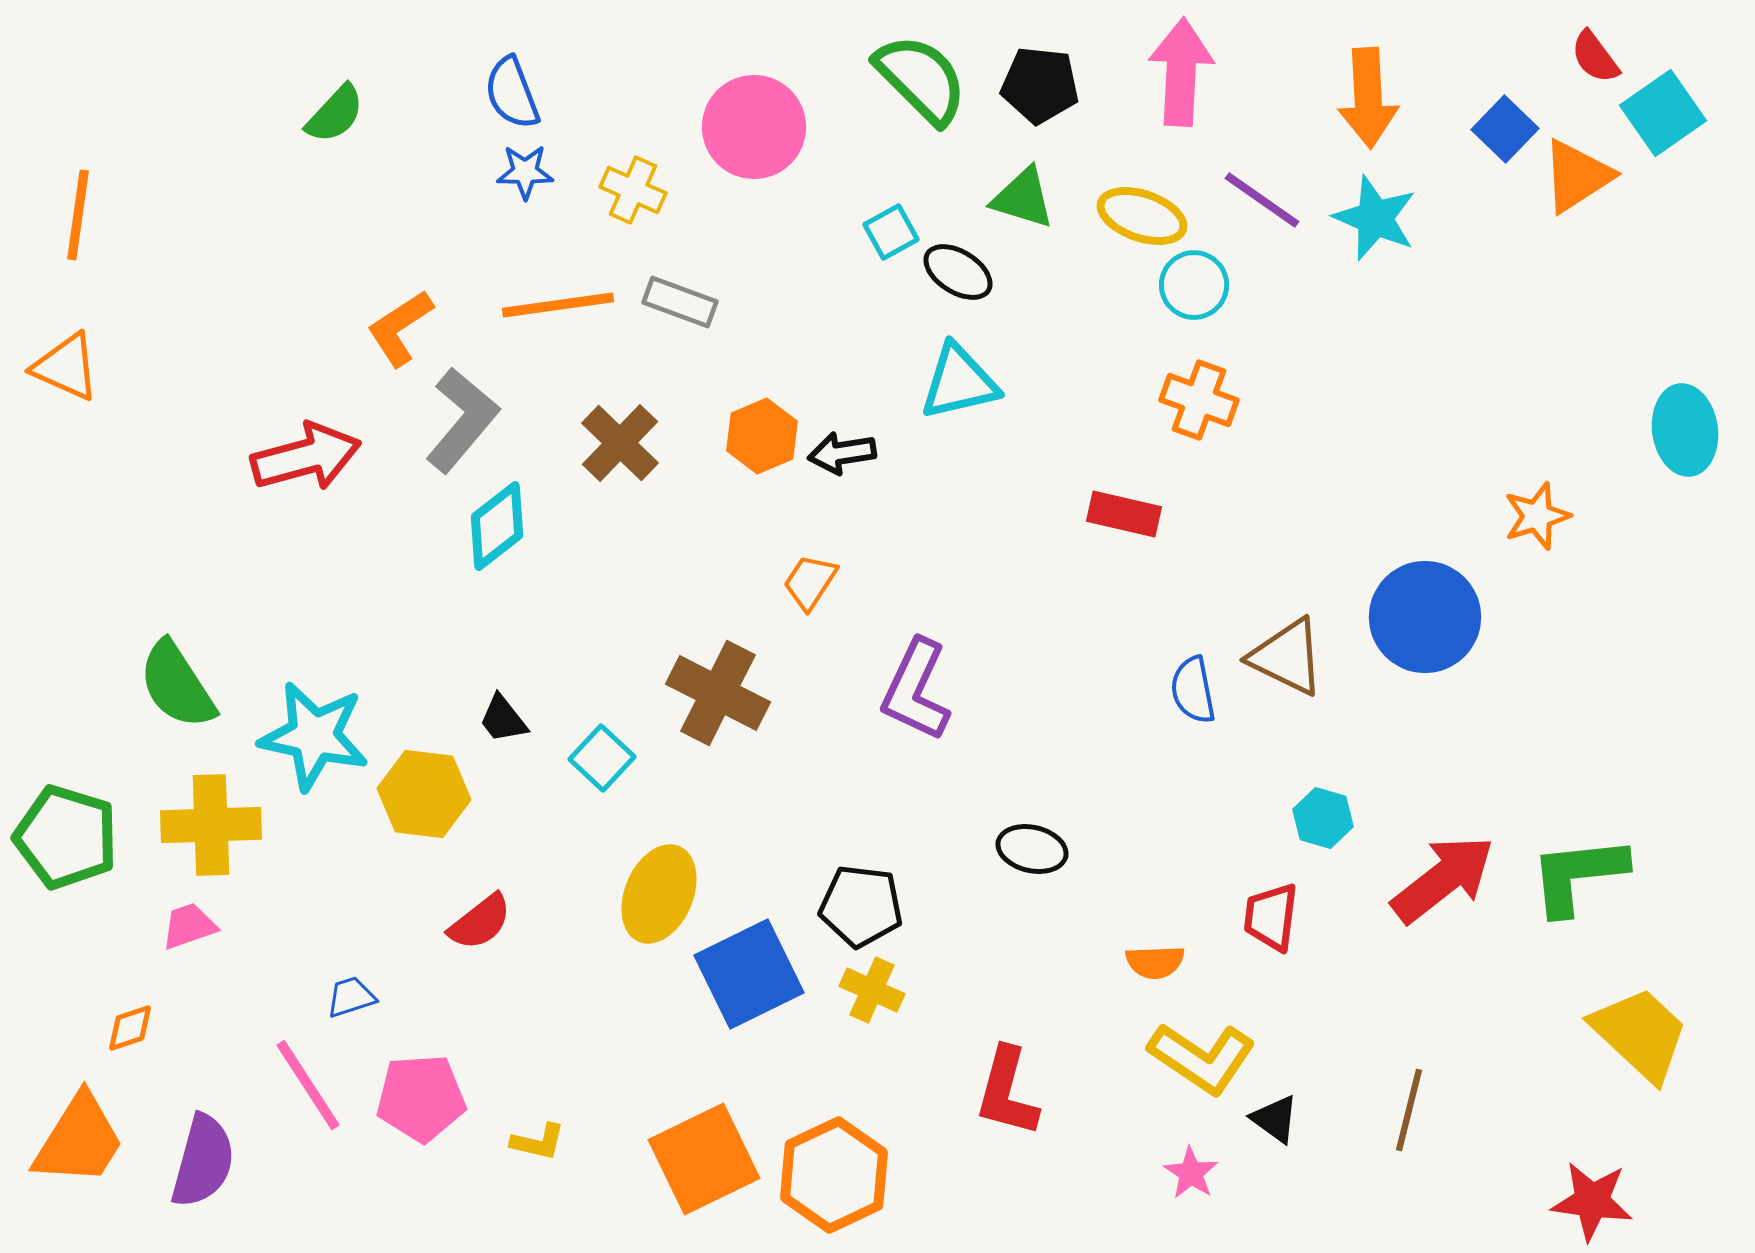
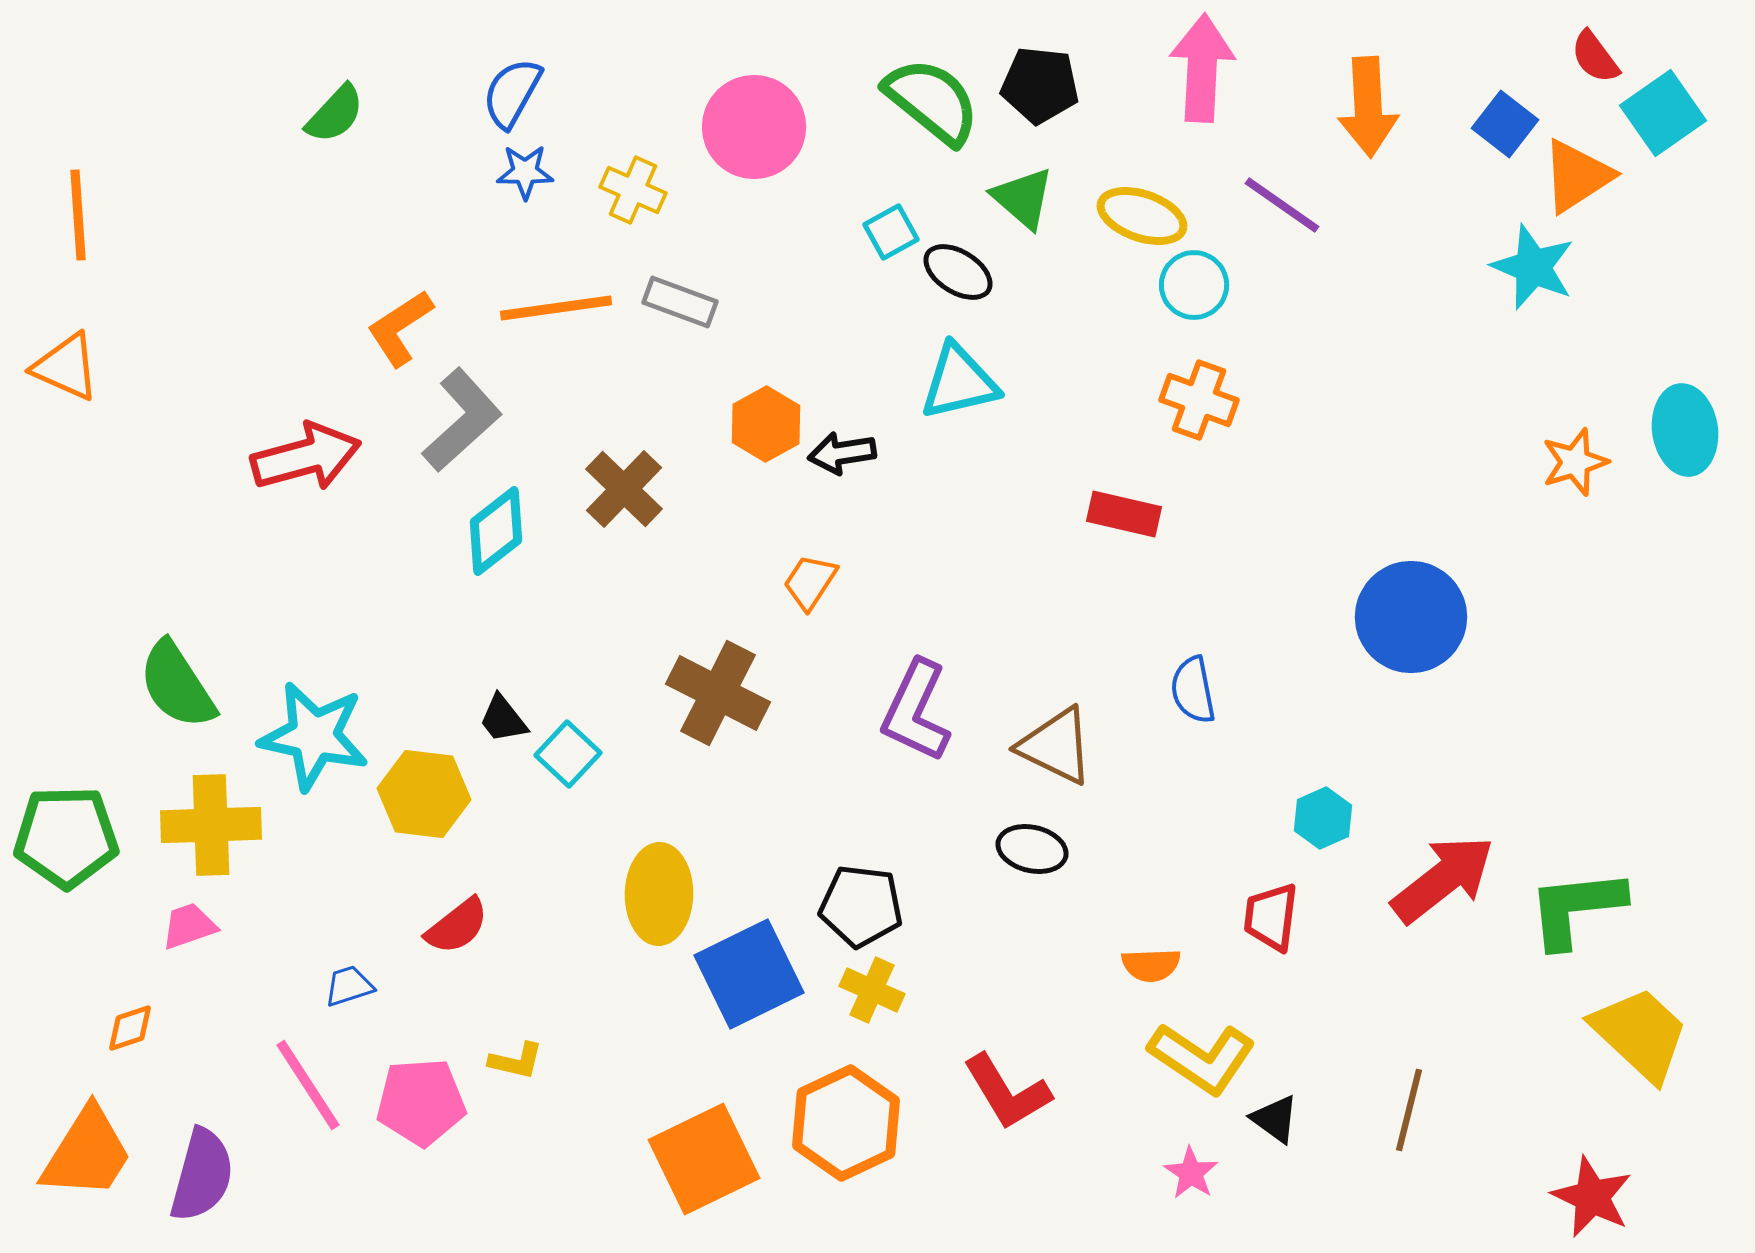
pink arrow at (1181, 72): moved 21 px right, 4 px up
green semicircle at (921, 79): moved 11 px right, 22 px down; rotated 6 degrees counterclockwise
blue semicircle at (512, 93): rotated 50 degrees clockwise
orange arrow at (1368, 98): moved 9 px down
blue square at (1505, 129): moved 5 px up; rotated 6 degrees counterclockwise
green triangle at (1023, 198): rotated 24 degrees clockwise
purple line at (1262, 200): moved 20 px right, 5 px down
orange line at (78, 215): rotated 12 degrees counterclockwise
cyan star at (1375, 218): moved 158 px right, 49 px down
orange line at (558, 305): moved 2 px left, 3 px down
gray L-shape at (462, 420): rotated 8 degrees clockwise
orange hexagon at (762, 436): moved 4 px right, 12 px up; rotated 6 degrees counterclockwise
brown cross at (620, 443): moved 4 px right, 46 px down
orange star at (1537, 516): moved 38 px right, 54 px up
cyan diamond at (497, 526): moved 1 px left, 5 px down
blue circle at (1425, 617): moved 14 px left
brown triangle at (1287, 657): moved 231 px left, 89 px down
purple L-shape at (916, 690): moved 21 px down
cyan square at (602, 758): moved 34 px left, 4 px up
cyan hexagon at (1323, 818): rotated 20 degrees clockwise
green pentagon at (66, 837): rotated 18 degrees counterclockwise
green L-shape at (1578, 875): moved 2 px left, 33 px down
yellow ellipse at (659, 894): rotated 22 degrees counterclockwise
red semicircle at (480, 922): moved 23 px left, 4 px down
orange semicircle at (1155, 962): moved 4 px left, 3 px down
blue trapezoid at (351, 997): moved 2 px left, 11 px up
red L-shape at (1007, 1092): rotated 46 degrees counterclockwise
pink pentagon at (421, 1098): moved 4 px down
orange trapezoid at (79, 1140): moved 8 px right, 13 px down
yellow L-shape at (538, 1142): moved 22 px left, 81 px up
purple semicircle at (203, 1161): moved 1 px left, 14 px down
orange hexagon at (834, 1175): moved 12 px right, 52 px up
red star at (1592, 1201): moved 4 px up; rotated 18 degrees clockwise
